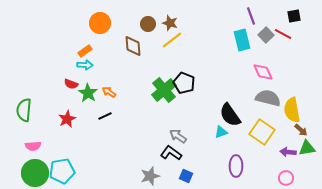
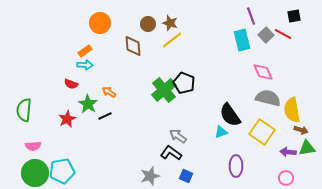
green star: moved 11 px down
brown arrow: rotated 24 degrees counterclockwise
